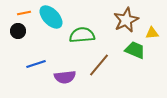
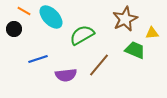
orange line: moved 2 px up; rotated 40 degrees clockwise
brown star: moved 1 px left, 1 px up
black circle: moved 4 px left, 2 px up
green semicircle: rotated 25 degrees counterclockwise
blue line: moved 2 px right, 5 px up
purple semicircle: moved 1 px right, 2 px up
